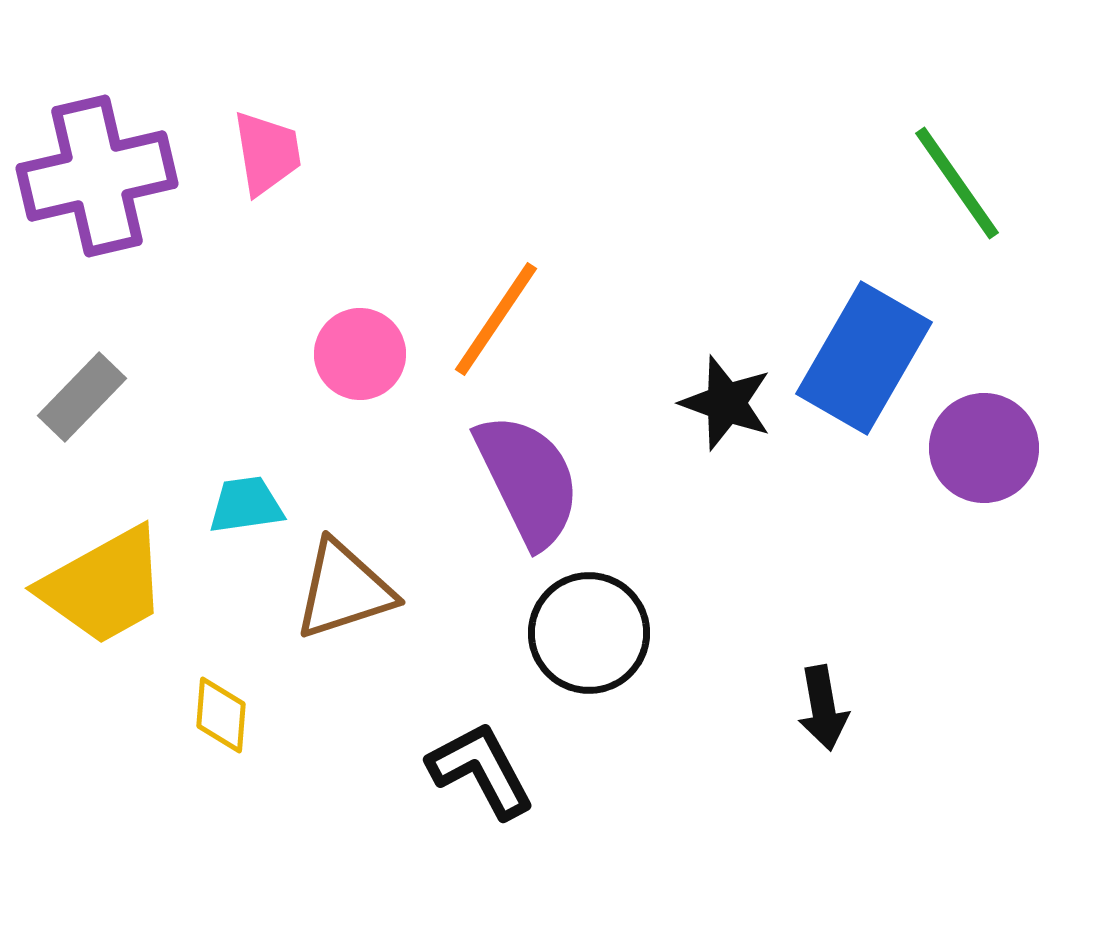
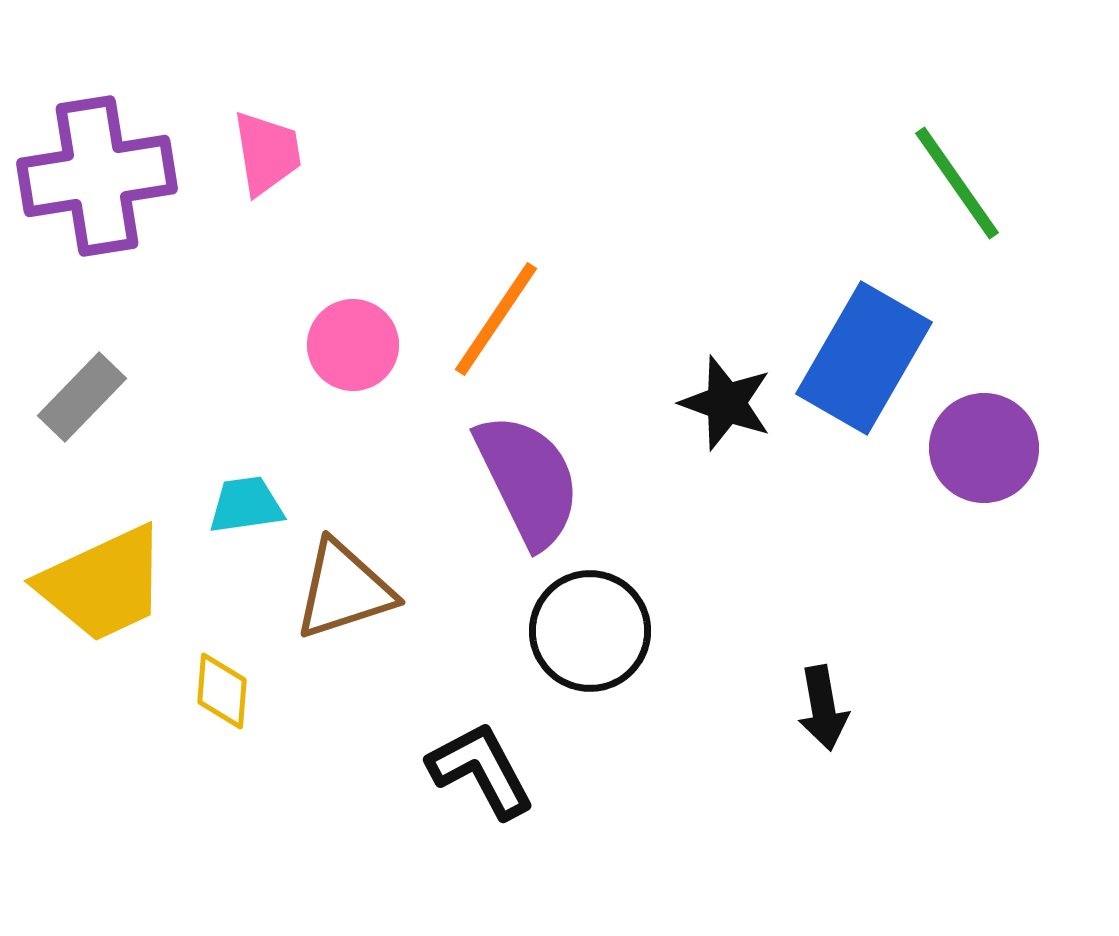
purple cross: rotated 4 degrees clockwise
pink circle: moved 7 px left, 9 px up
yellow trapezoid: moved 1 px left, 2 px up; rotated 4 degrees clockwise
black circle: moved 1 px right, 2 px up
yellow diamond: moved 1 px right, 24 px up
